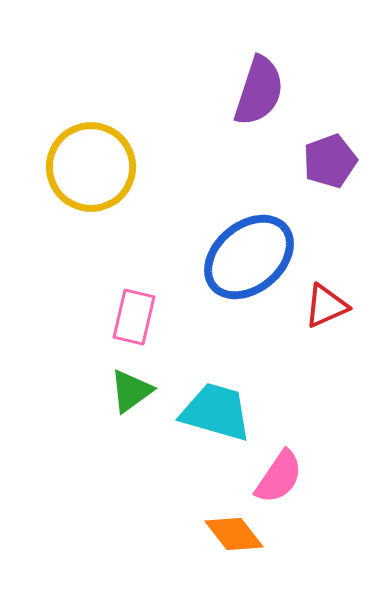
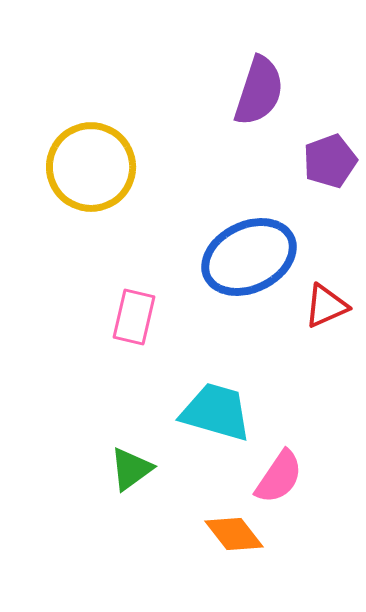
blue ellipse: rotated 14 degrees clockwise
green triangle: moved 78 px down
